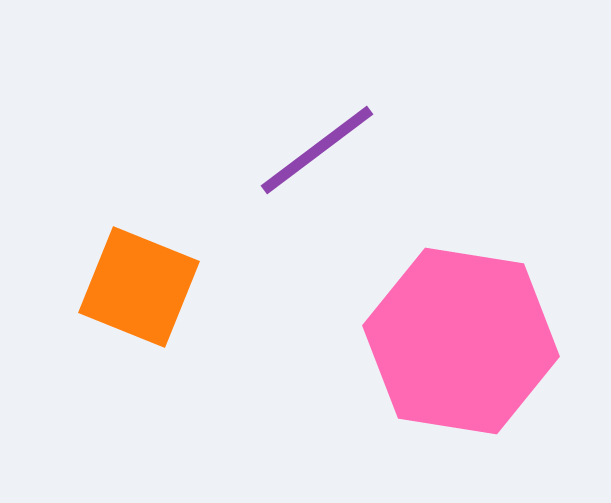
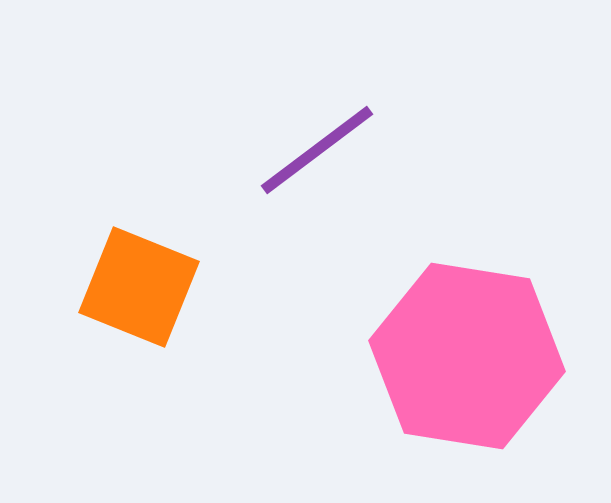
pink hexagon: moved 6 px right, 15 px down
